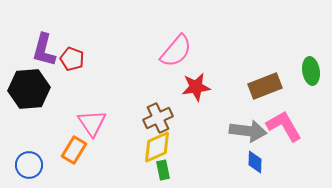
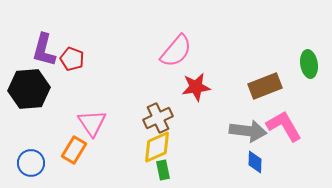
green ellipse: moved 2 px left, 7 px up
blue circle: moved 2 px right, 2 px up
